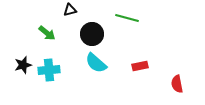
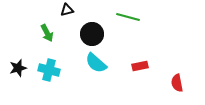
black triangle: moved 3 px left
green line: moved 1 px right, 1 px up
green arrow: rotated 24 degrees clockwise
black star: moved 5 px left, 3 px down
cyan cross: rotated 20 degrees clockwise
red semicircle: moved 1 px up
